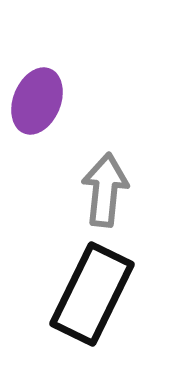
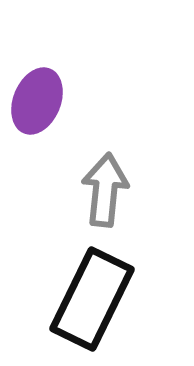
black rectangle: moved 5 px down
